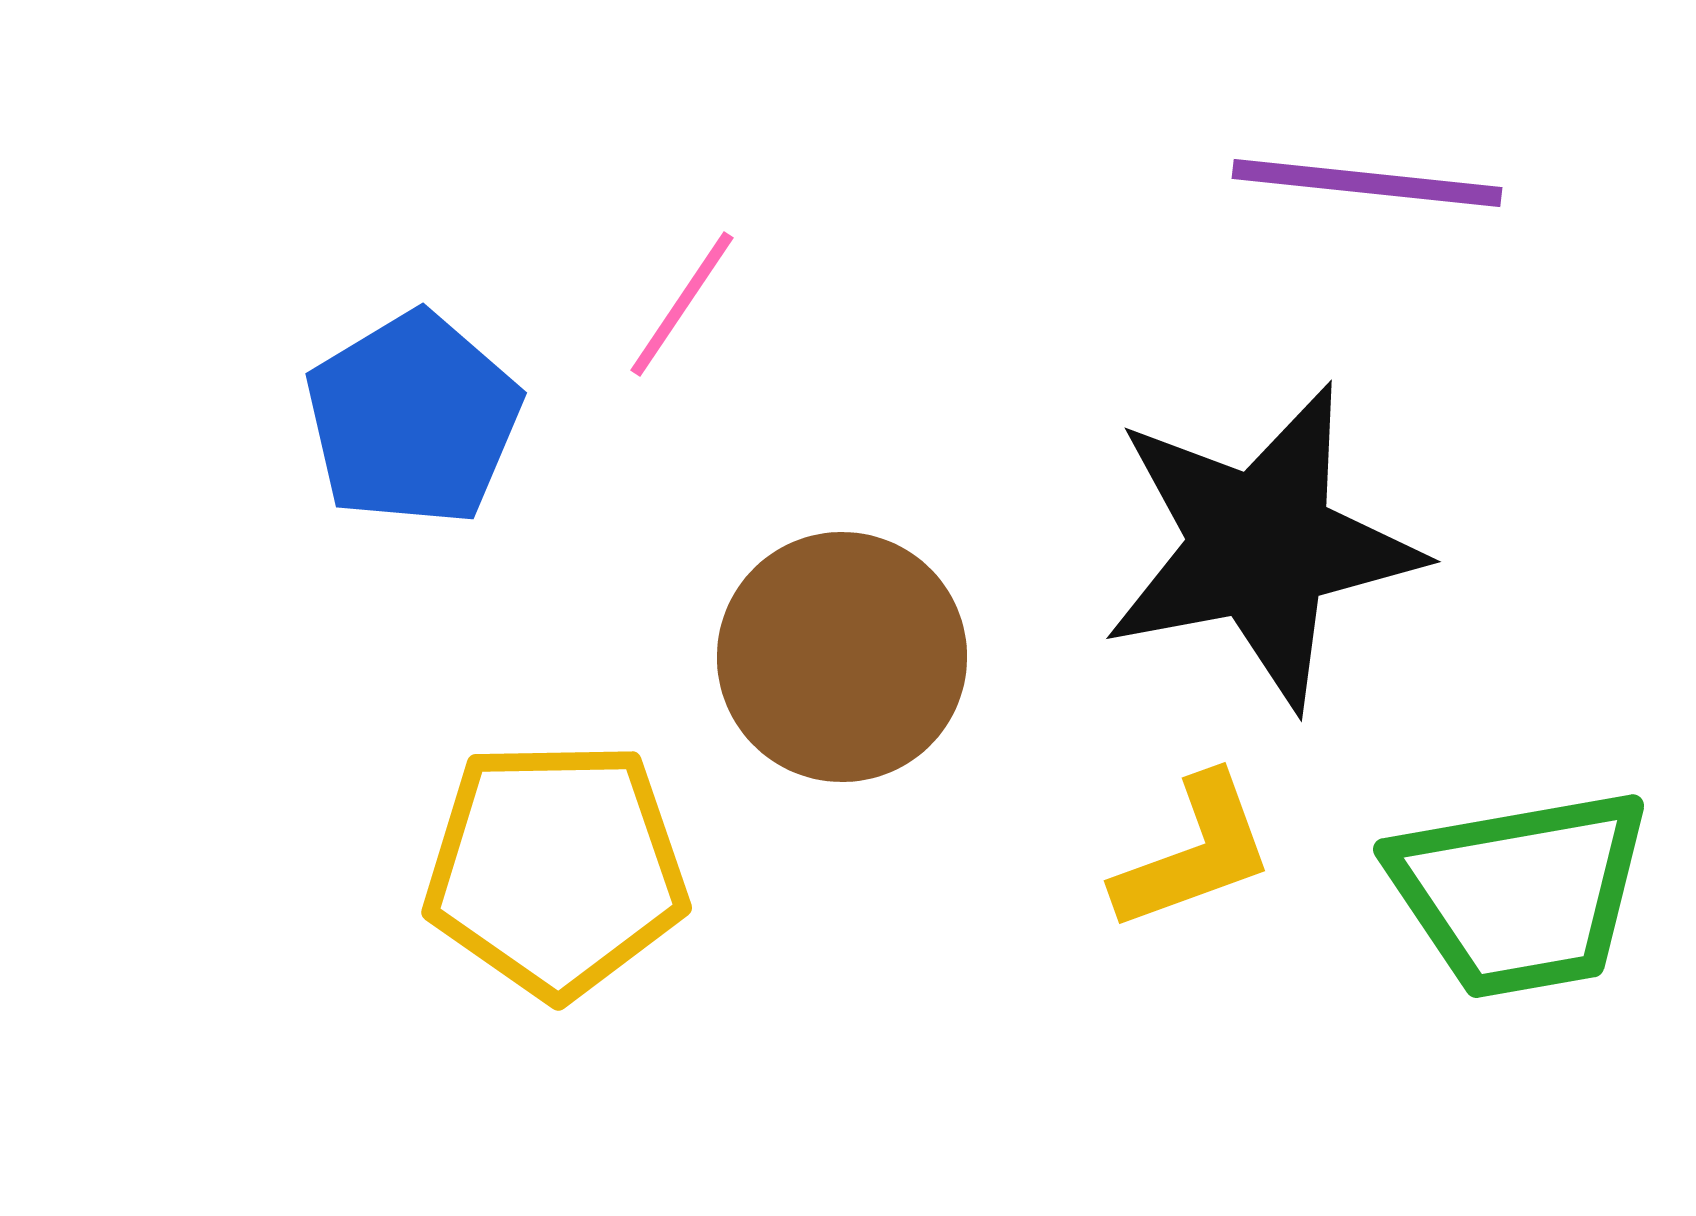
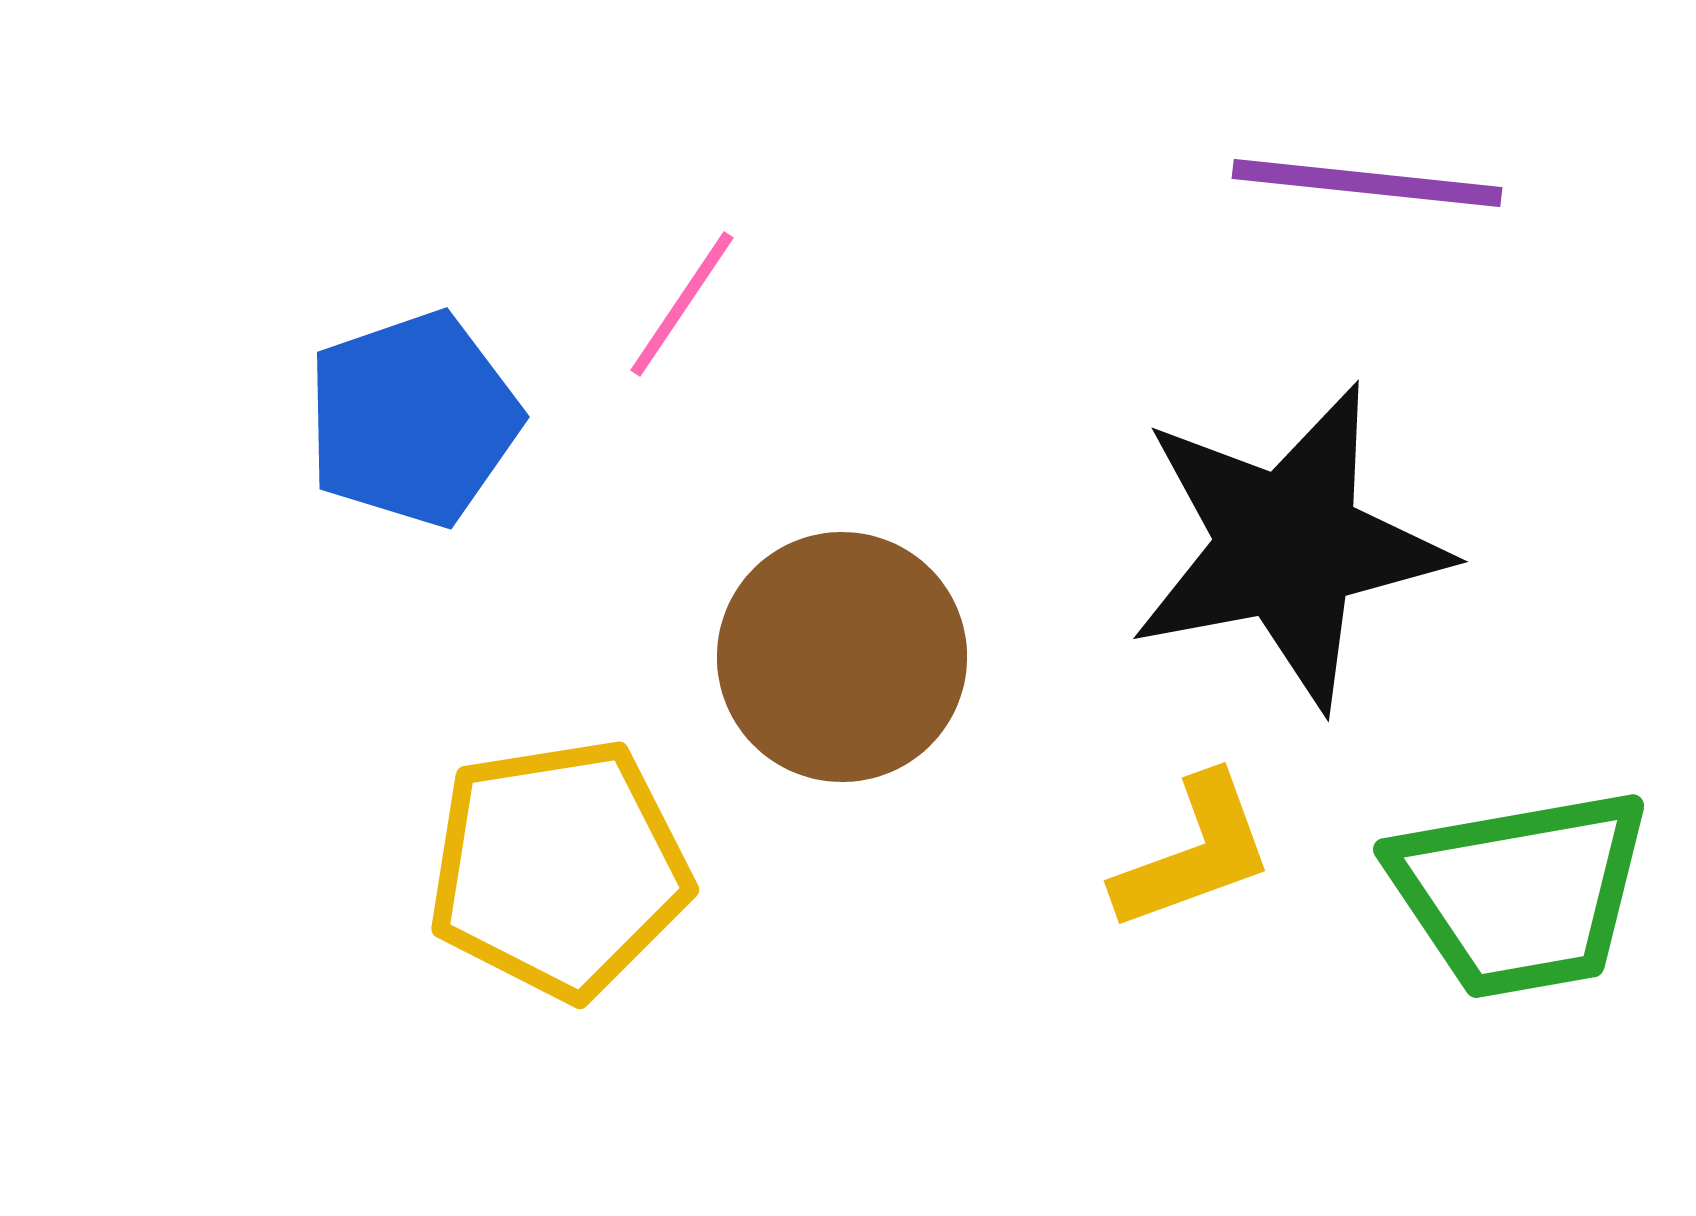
blue pentagon: rotated 12 degrees clockwise
black star: moved 27 px right
yellow pentagon: moved 3 px right; rotated 8 degrees counterclockwise
